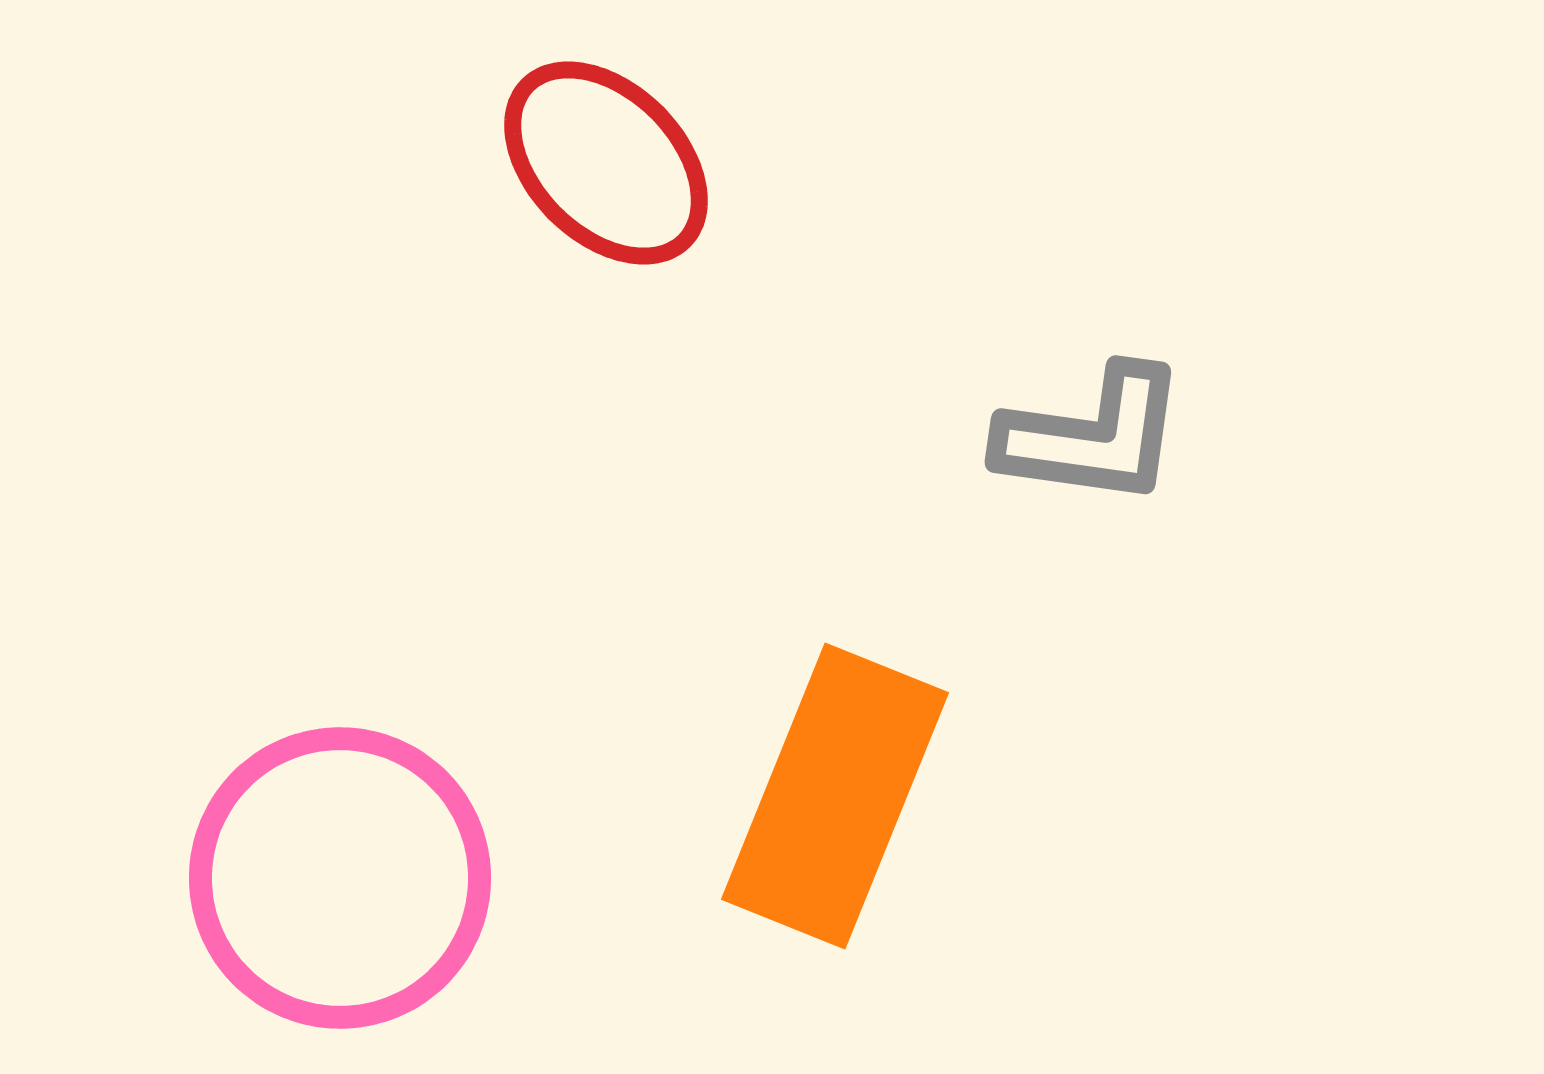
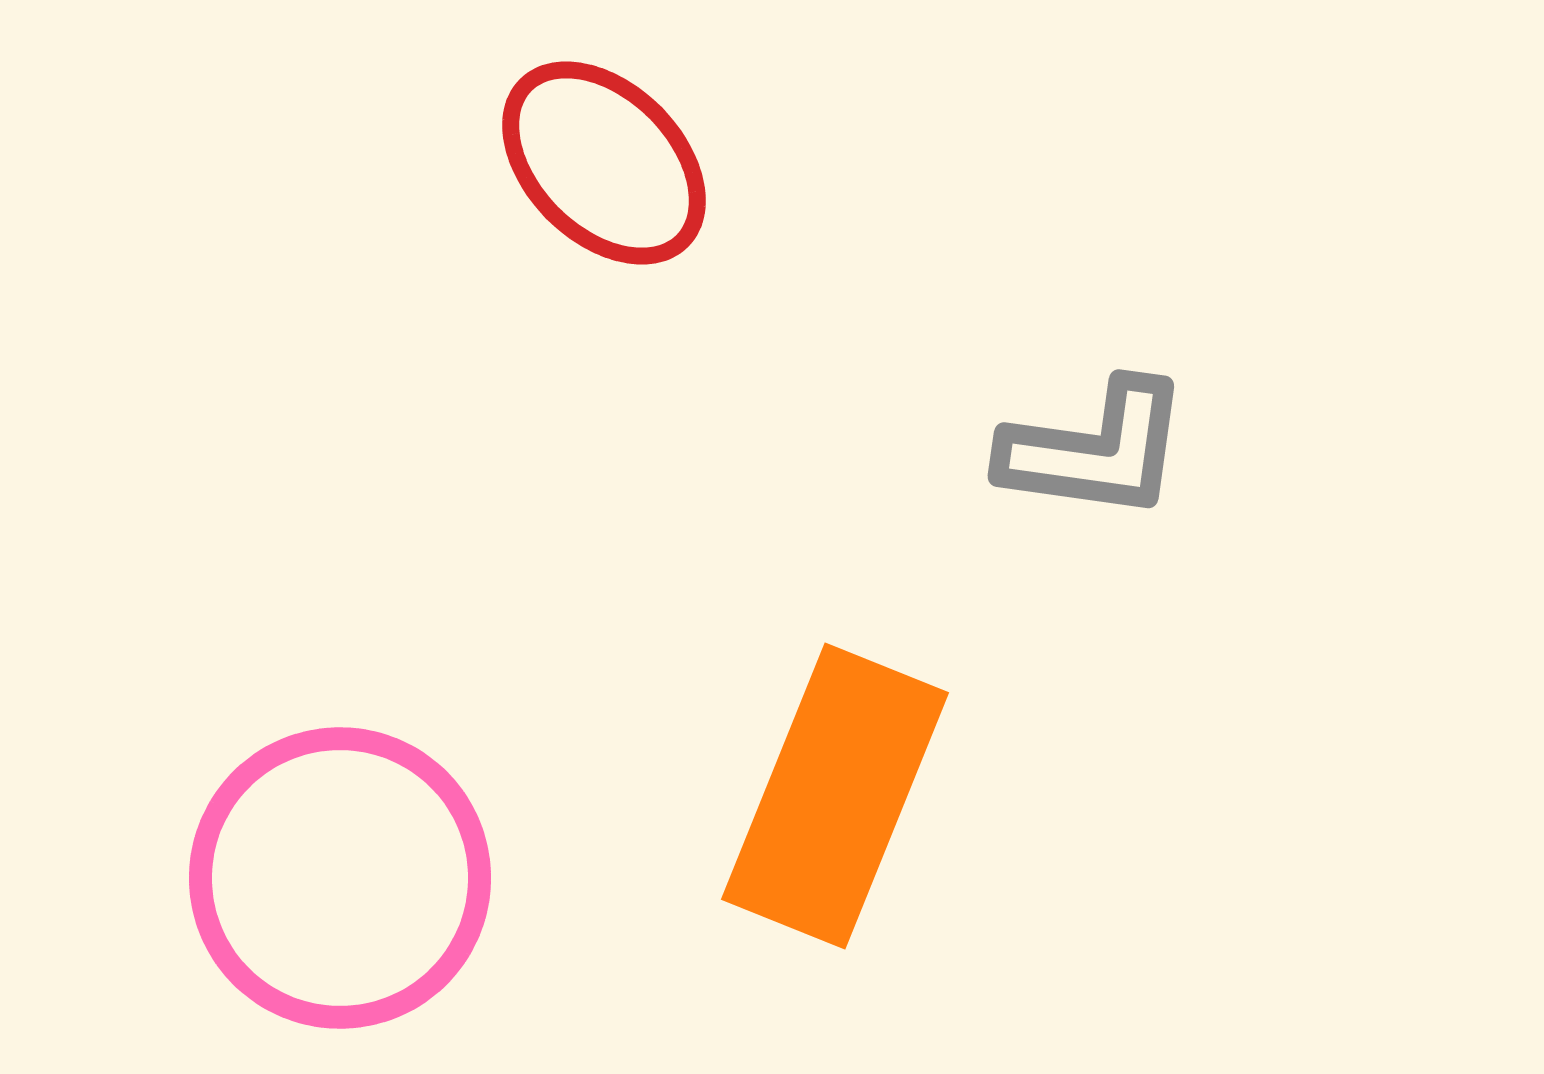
red ellipse: moved 2 px left
gray L-shape: moved 3 px right, 14 px down
